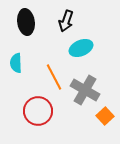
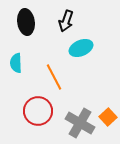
gray cross: moved 5 px left, 33 px down
orange square: moved 3 px right, 1 px down
